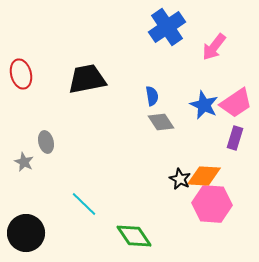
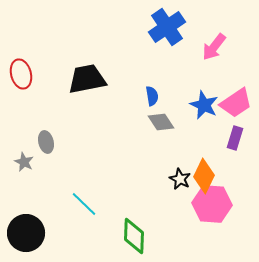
orange diamond: rotated 68 degrees counterclockwise
green diamond: rotated 36 degrees clockwise
